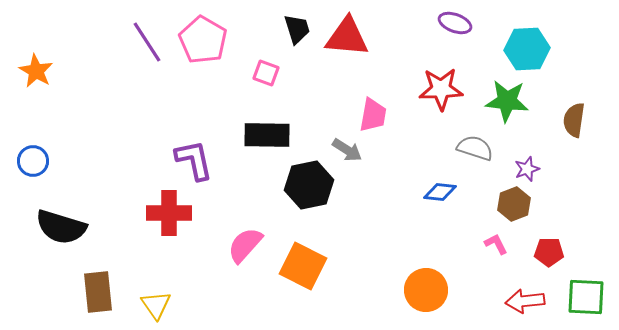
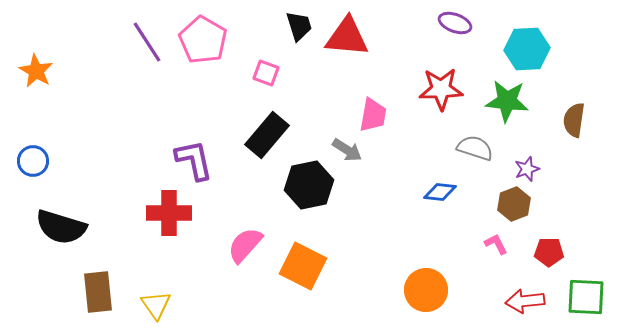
black trapezoid: moved 2 px right, 3 px up
black rectangle: rotated 51 degrees counterclockwise
